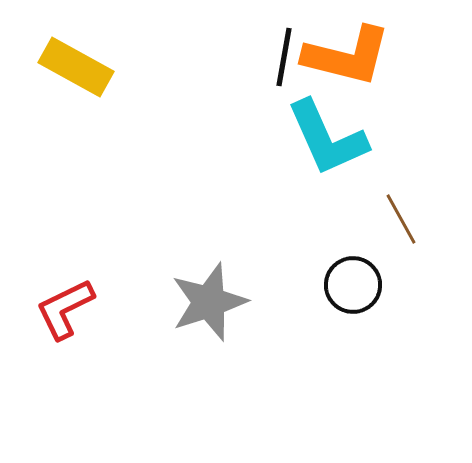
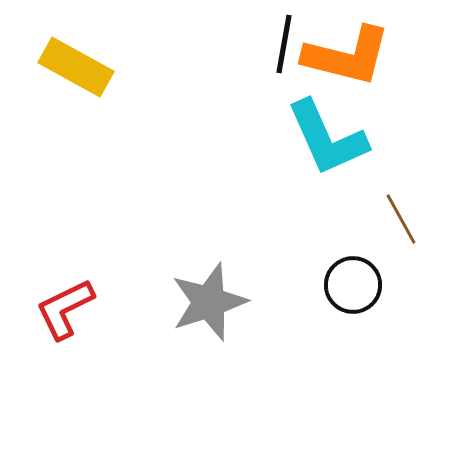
black line: moved 13 px up
